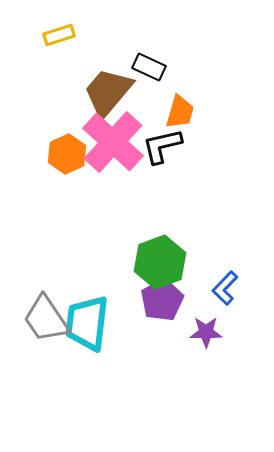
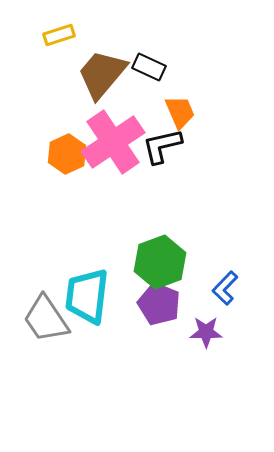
brown trapezoid: moved 6 px left, 18 px up
orange trapezoid: rotated 39 degrees counterclockwise
pink cross: rotated 14 degrees clockwise
purple pentagon: moved 3 px left, 4 px down; rotated 21 degrees counterclockwise
cyan trapezoid: moved 27 px up
